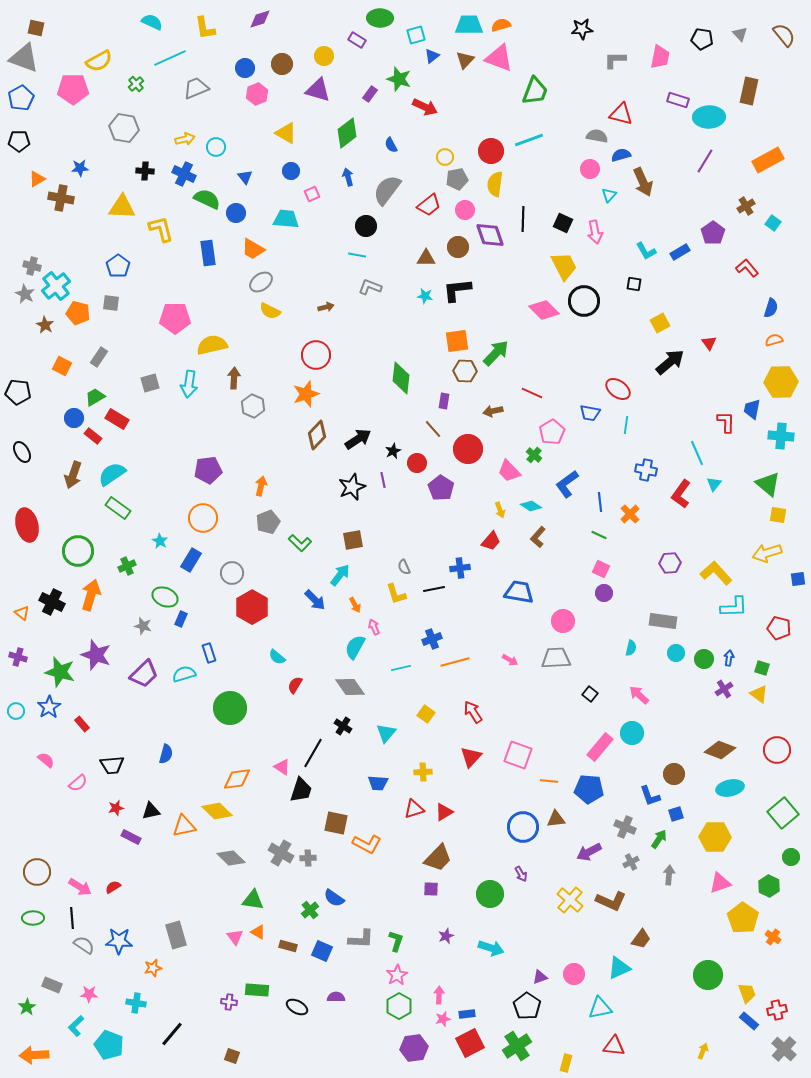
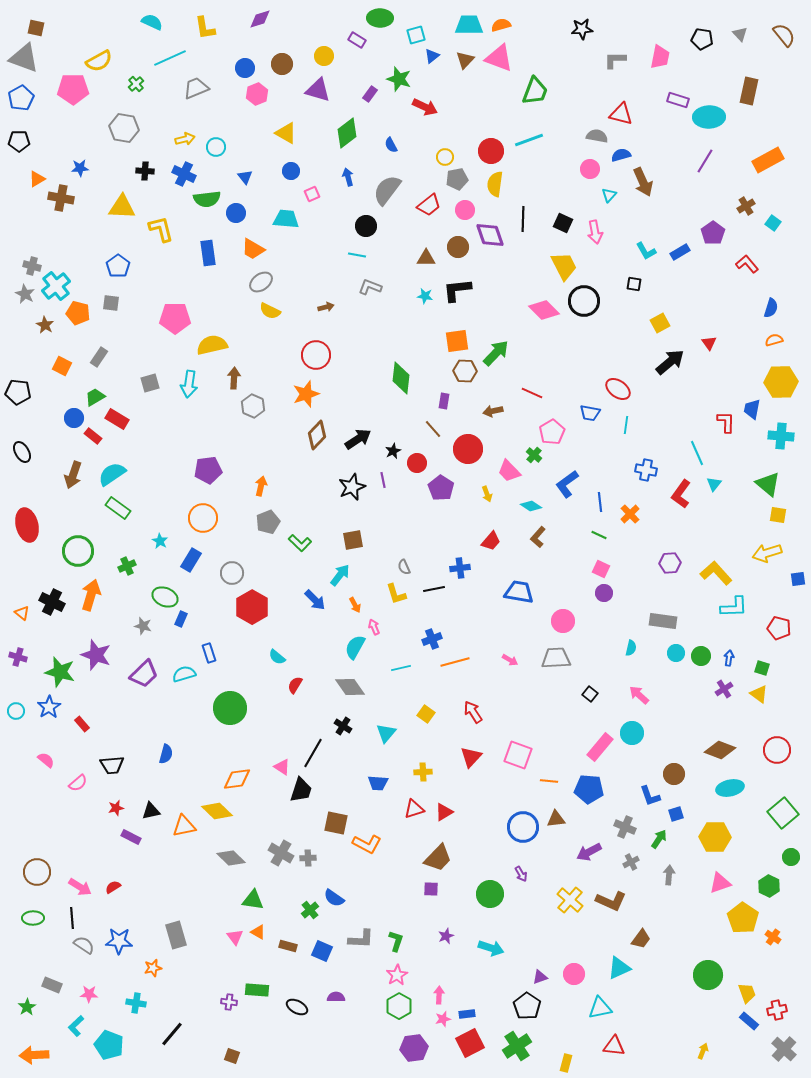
green semicircle at (207, 199): rotated 148 degrees clockwise
red L-shape at (747, 268): moved 4 px up
yellow arrow at (500, 510): moved 13 px left, 16 px up
green circle at (704, 659): moved 3 px left, 3 px up
